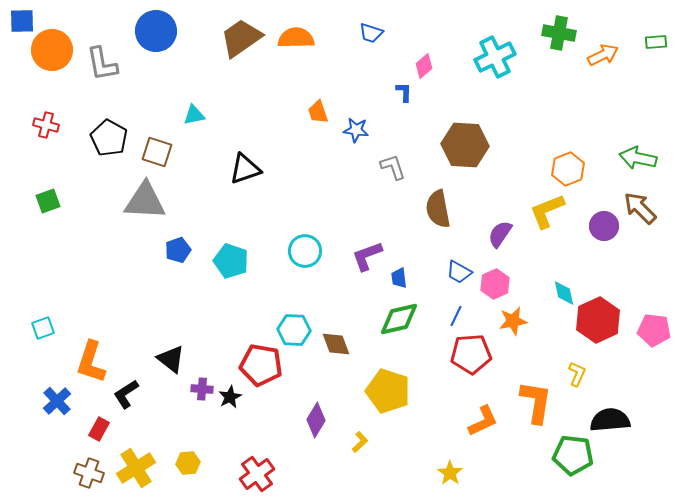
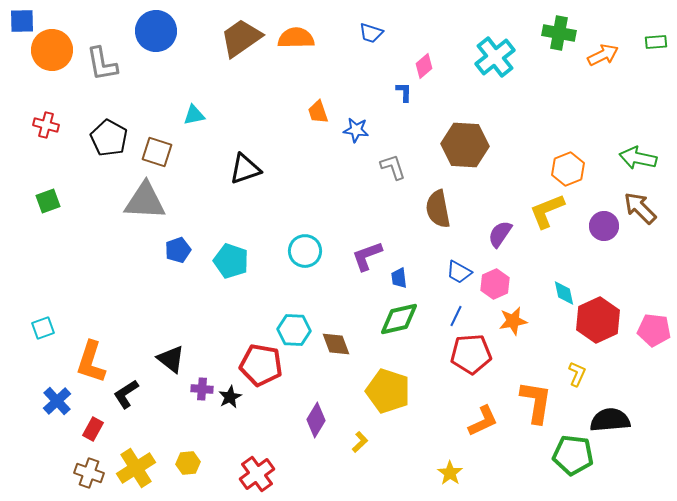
cyan cross at (495, 57): rotated 12 degrees counterclockwise
red rectangle at (99, 429): moved 6 px left
